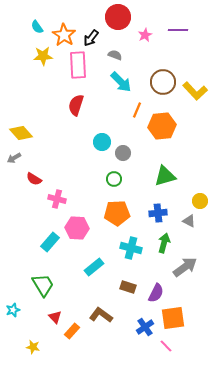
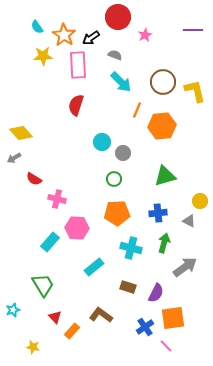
purple line at (178, 30): moved 15 px right
black arrow at (91, 38): rotated 18 degrees clockwise
yellow L-shape at (195, 91): rotated 150 degrees counterclockwise
